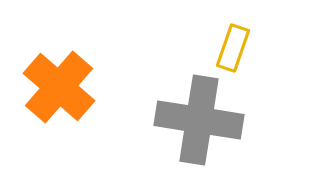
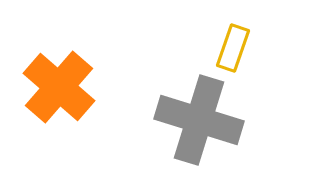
gray cross: rotated 8 degrees clockwise
